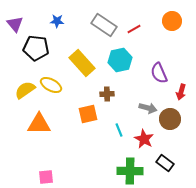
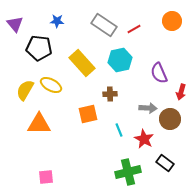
black pentagon: moved 3 px right
yellow semicircle: rotated 25 degrees counterclockwise
brown cross: moved 3 px right
gray arrow: rotated 12 degrees counterclockwise
green cross: moved 2 px left, 1 px down; rotated 15 degrees counterclockwise
